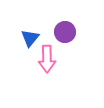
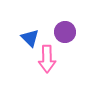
blue triangle: rotated 24 degrees counterclockwise
